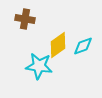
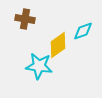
cyan diamond: moved 15 px up
